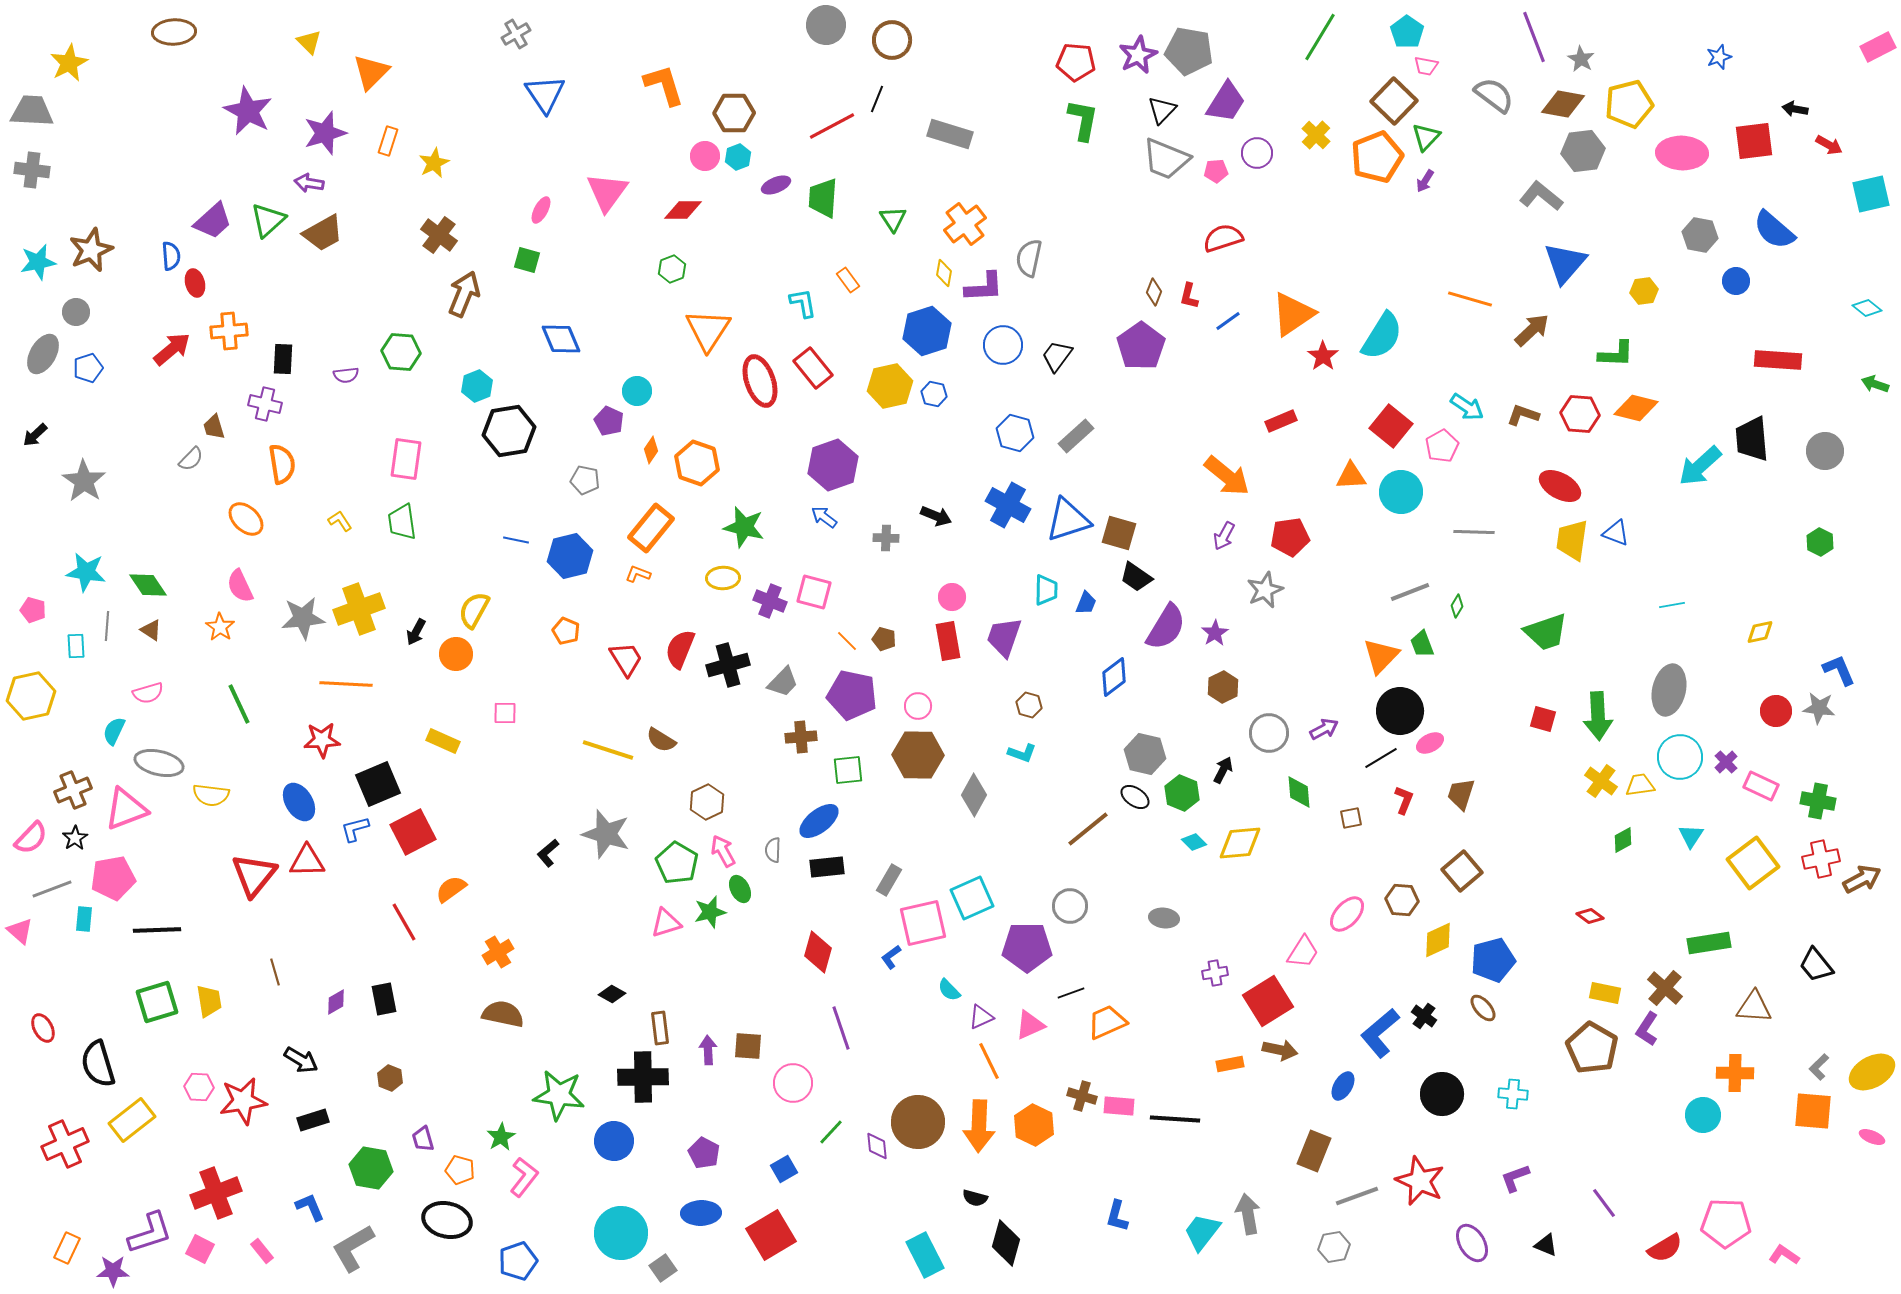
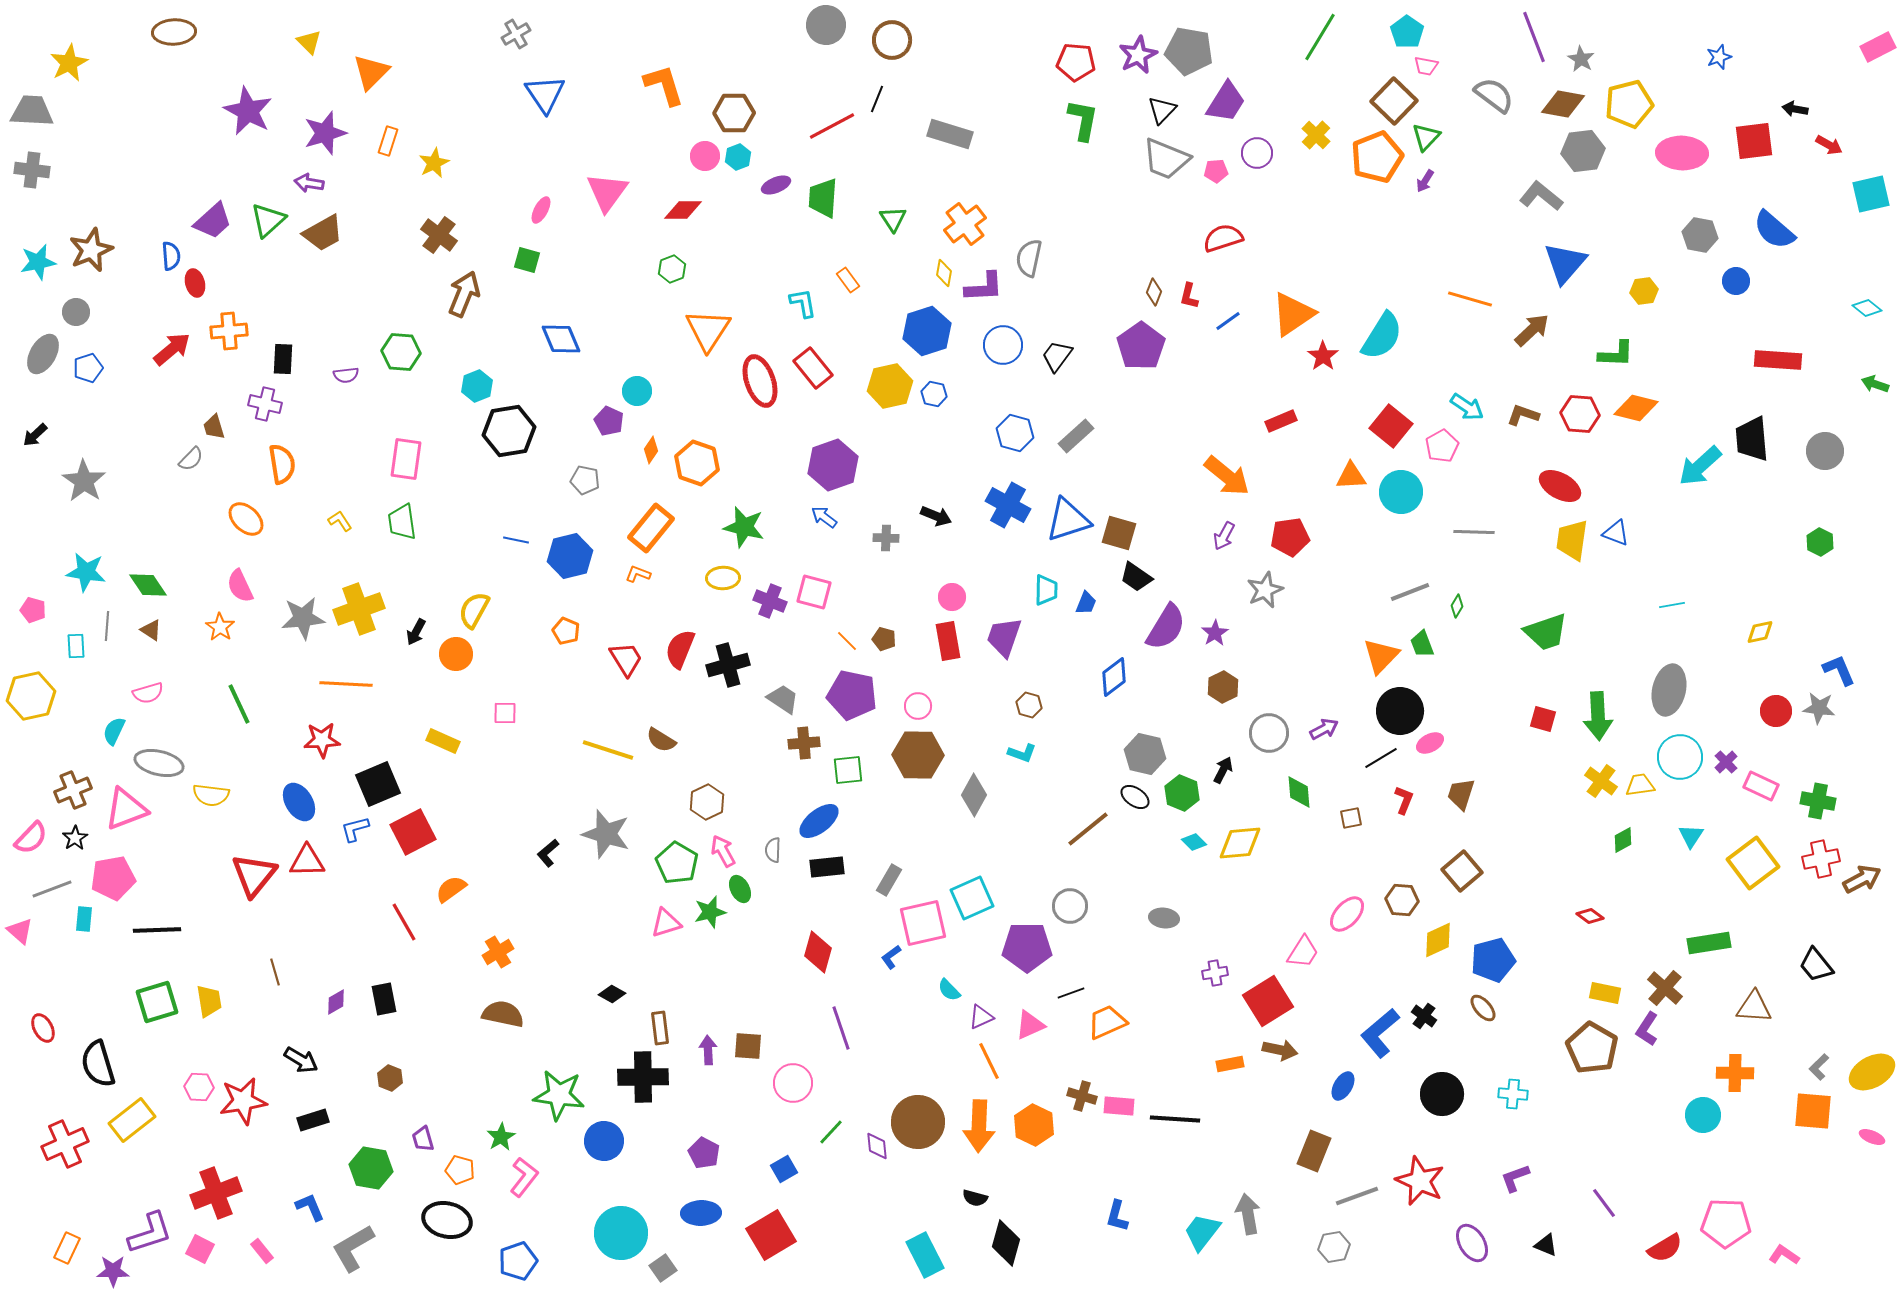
gray trapezoid at (783, 682): moved 17 px down; rotated 100 degrees counterclockwise
brown cross at (801, 737): moved 3 px right, 6 px down
blue circle at (614, 1141): moved 10 px left
